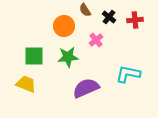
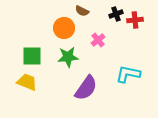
brown semicircle: moved 3 px left, 1 px down; rotated 32 degrees counterclockwise
black cross: moved 7 px right, 3 px up; rotated 32 degrees clockwise
orange circle: moved 2 px down
pink cross: moved 2 px right
green square: moved 2 px left
yellow trapezoid: moved 1 px right, 2 px up
purple semicircle: rotated 148 degrees clockwise
